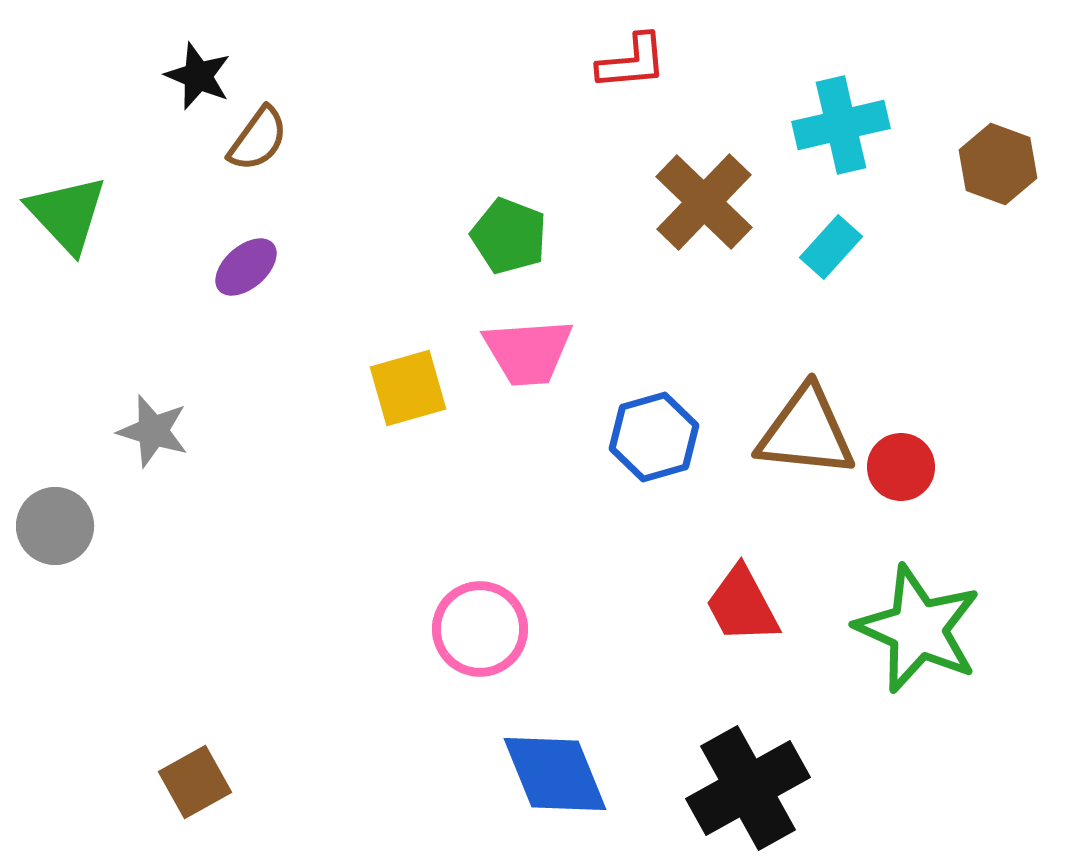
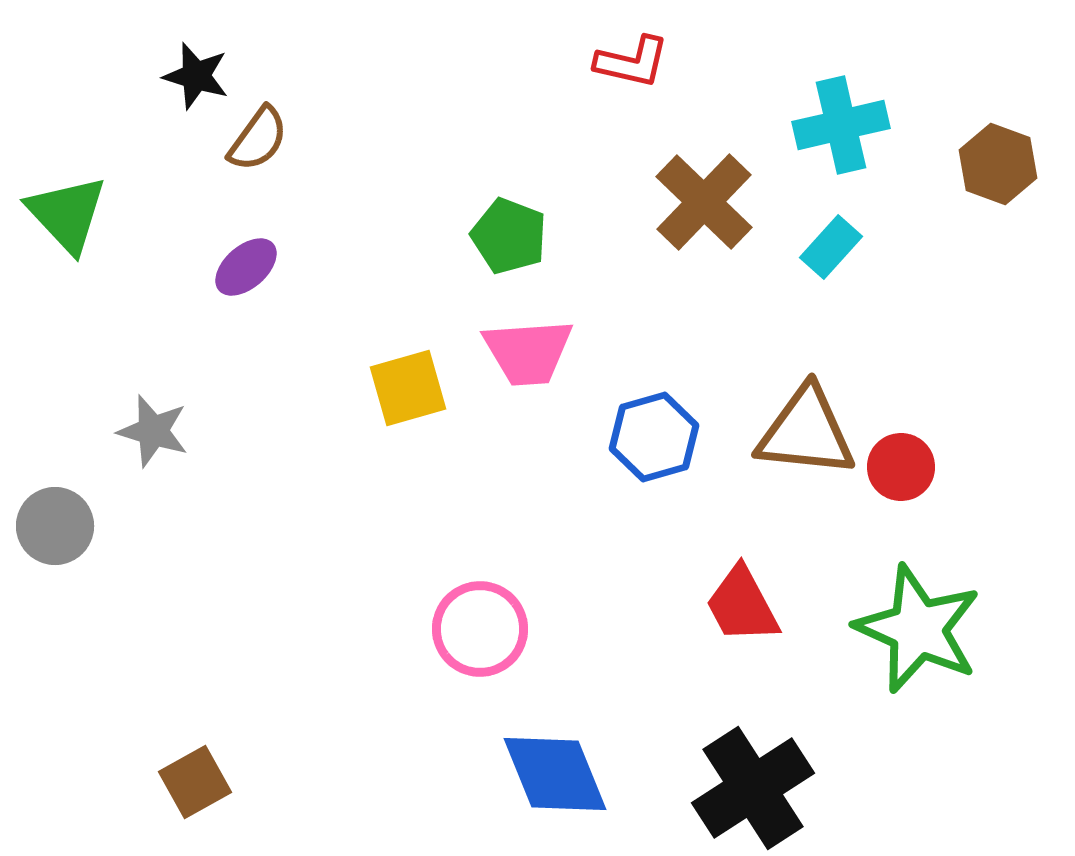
red L-shape: rotated 18 degrees clockwise
black star: moved 2 px left; rotated 6 degrees counterclockwise
black cross: moved 5 px right; rotated 4 degrees counterclockwise
